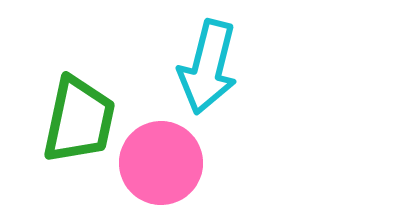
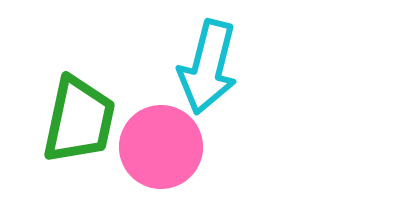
pink circle: moved 16 px up
